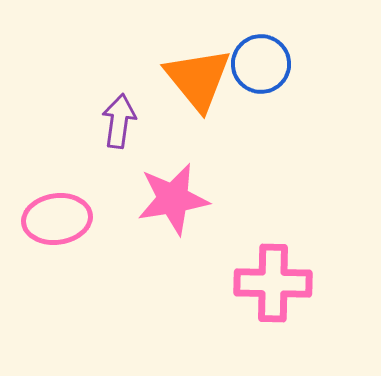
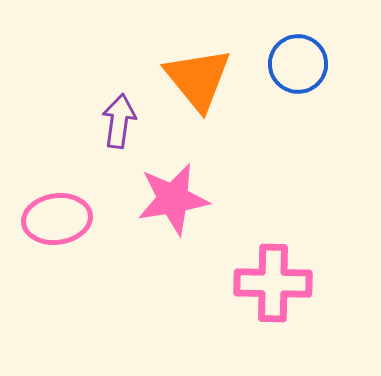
blue circle: moved 37 px right
